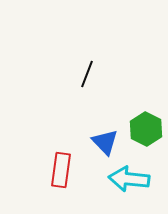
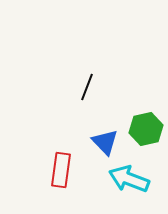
black line: moved 13 px down
green hexagon: rotated 20 degrees clockwise
cyan arrow: rotated 15 degrees clockwise
